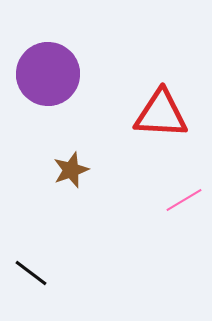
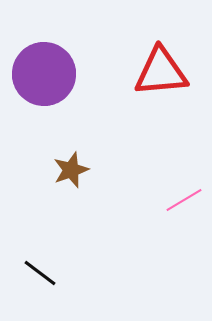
purple circle: moved 4 px left
red triangle: moved 42 px up; rotated 8 degrees counterclockwise
black line: moved 9 px right
